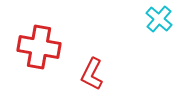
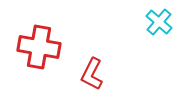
cyan cross: moved 3 px down
